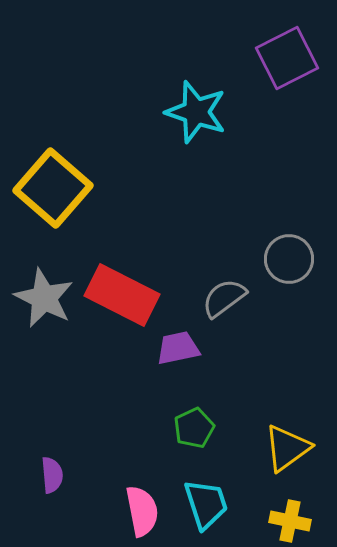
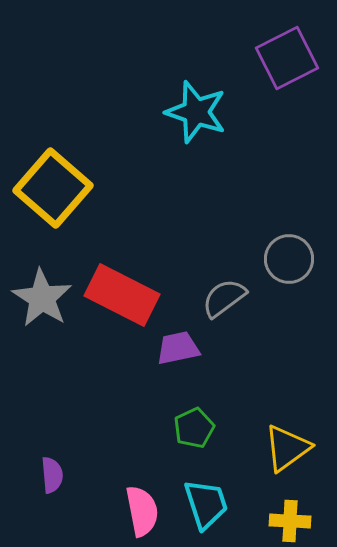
gray star: moved 2 px left; rotated 6 degrees clockwise
yellow cross: rotated 9 degrees counterclockwise
